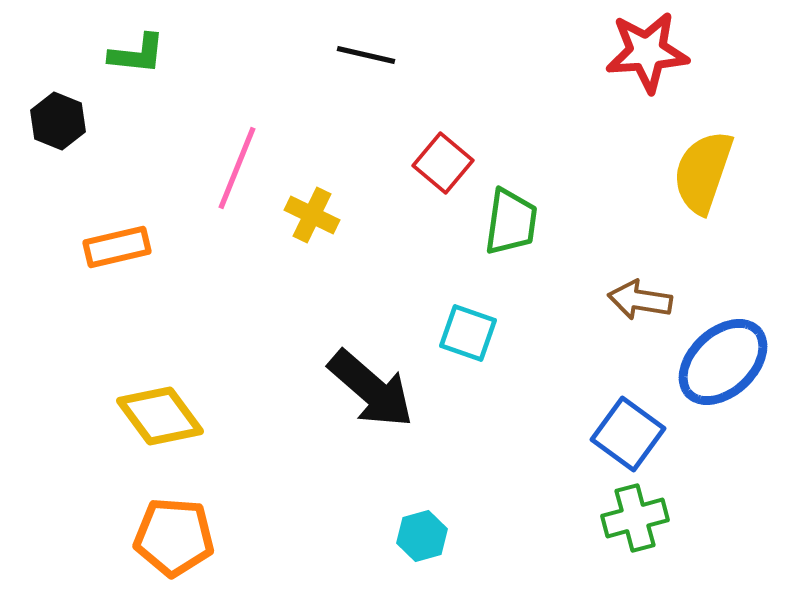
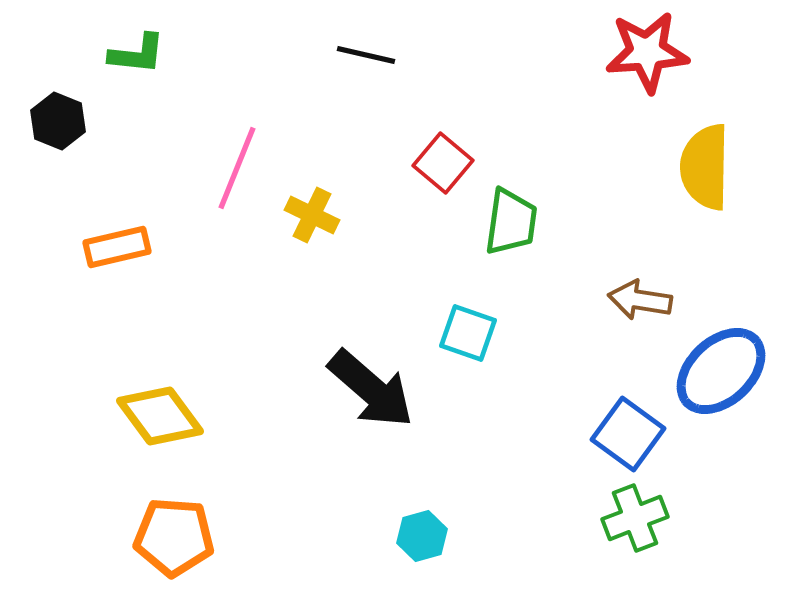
yellow semicircle: moved 2 px right, 5 px up; rotated 18 degrees counterclockwise
blue ellipse: moved 2 px left, 9 px down
green cross: rotated 6 degrees counterclockwise
